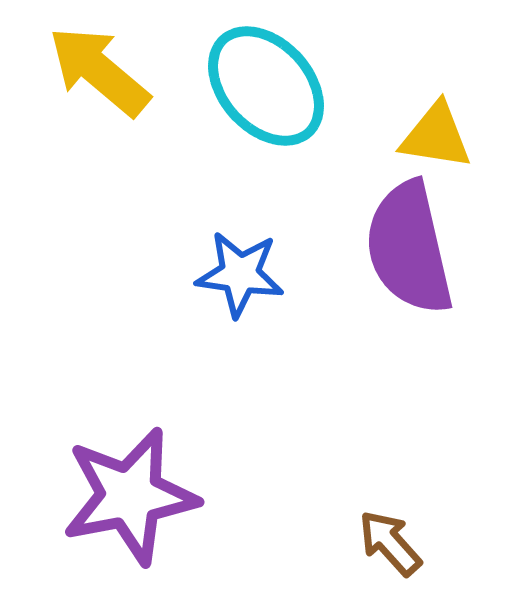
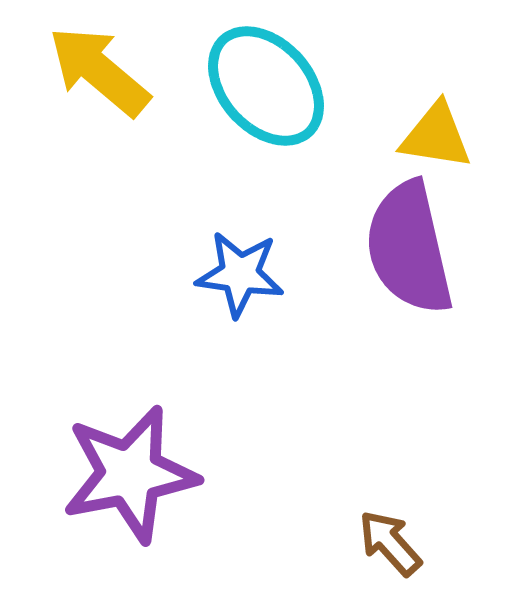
purple star: moved 22 px up
